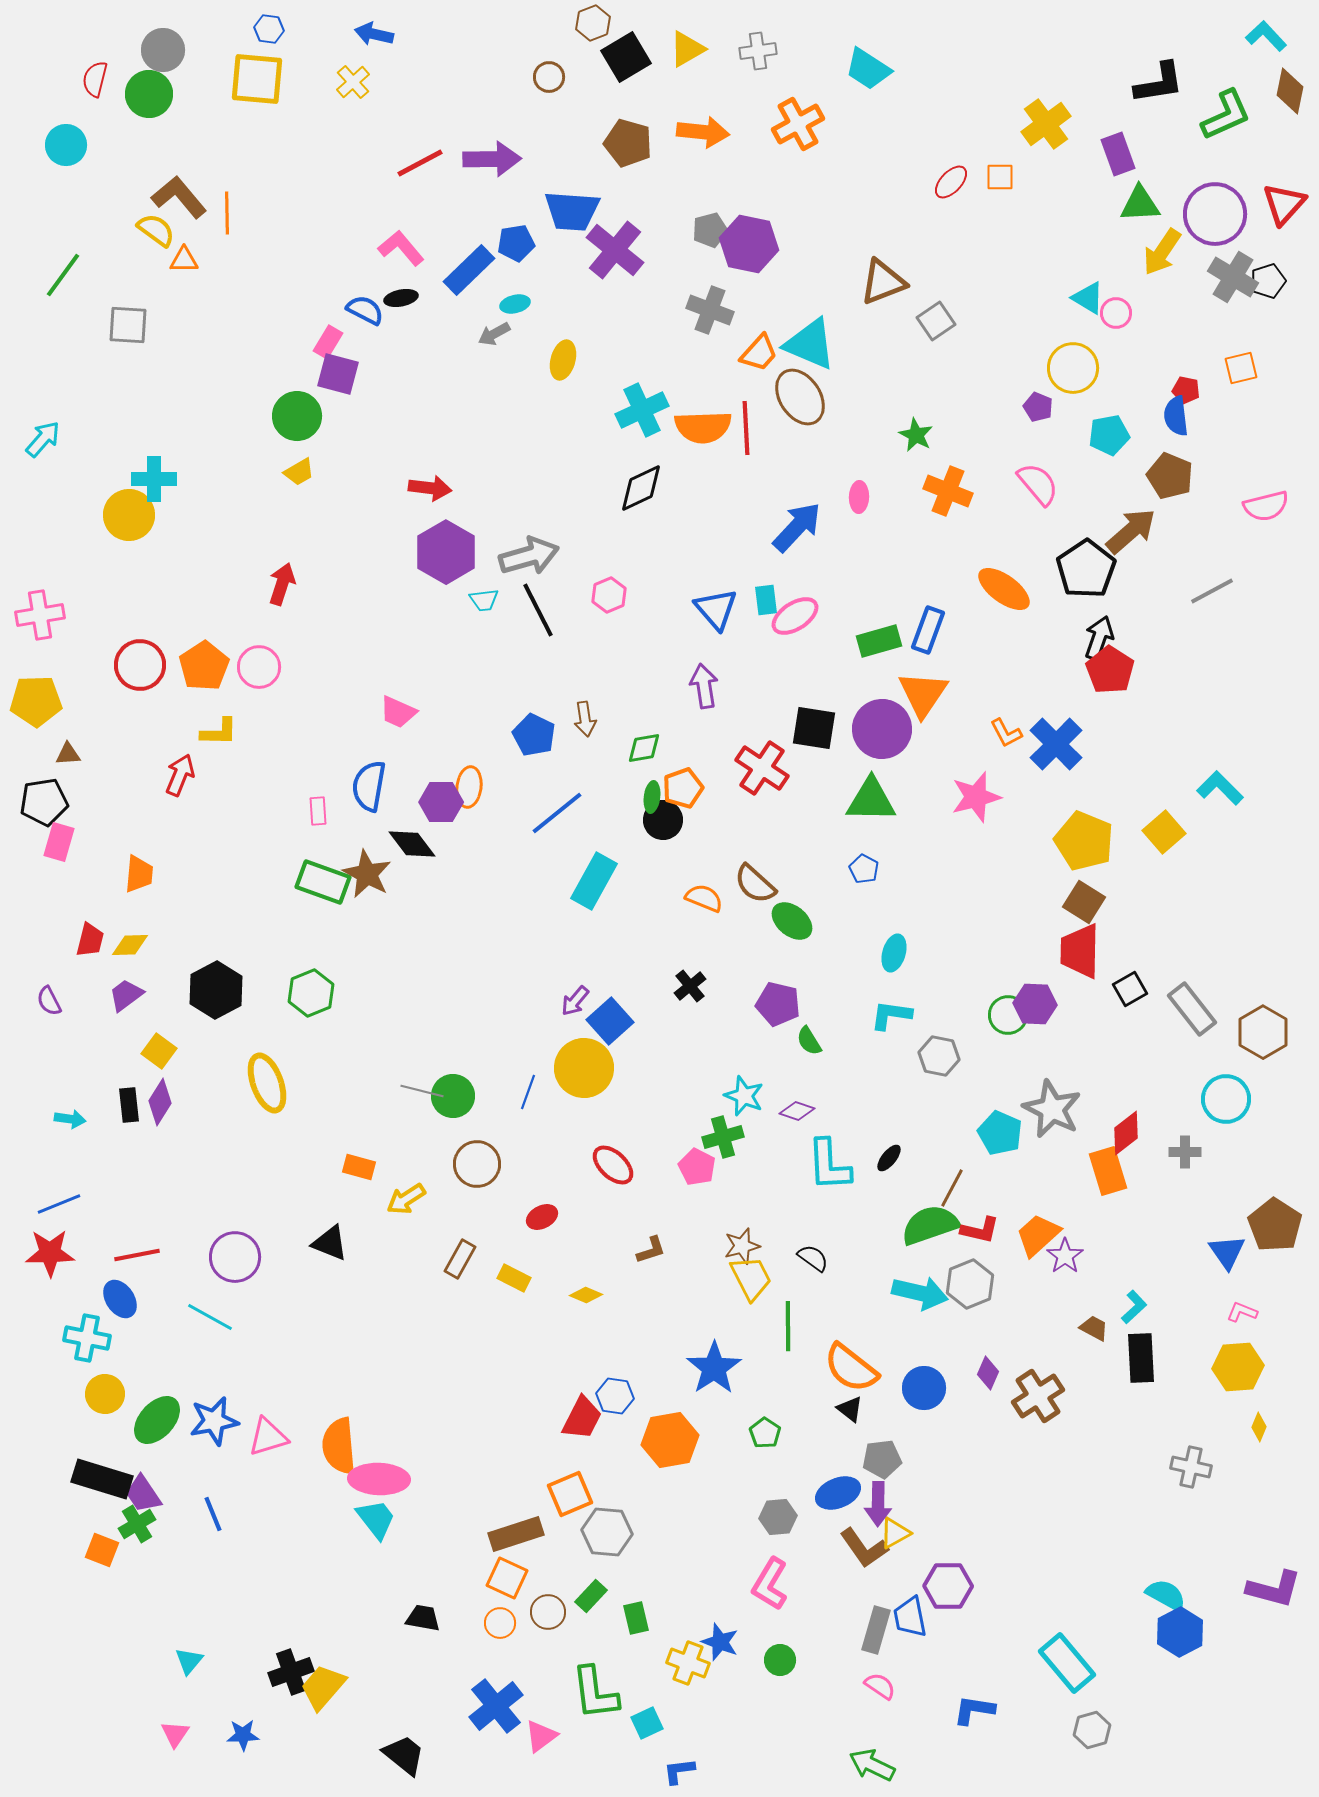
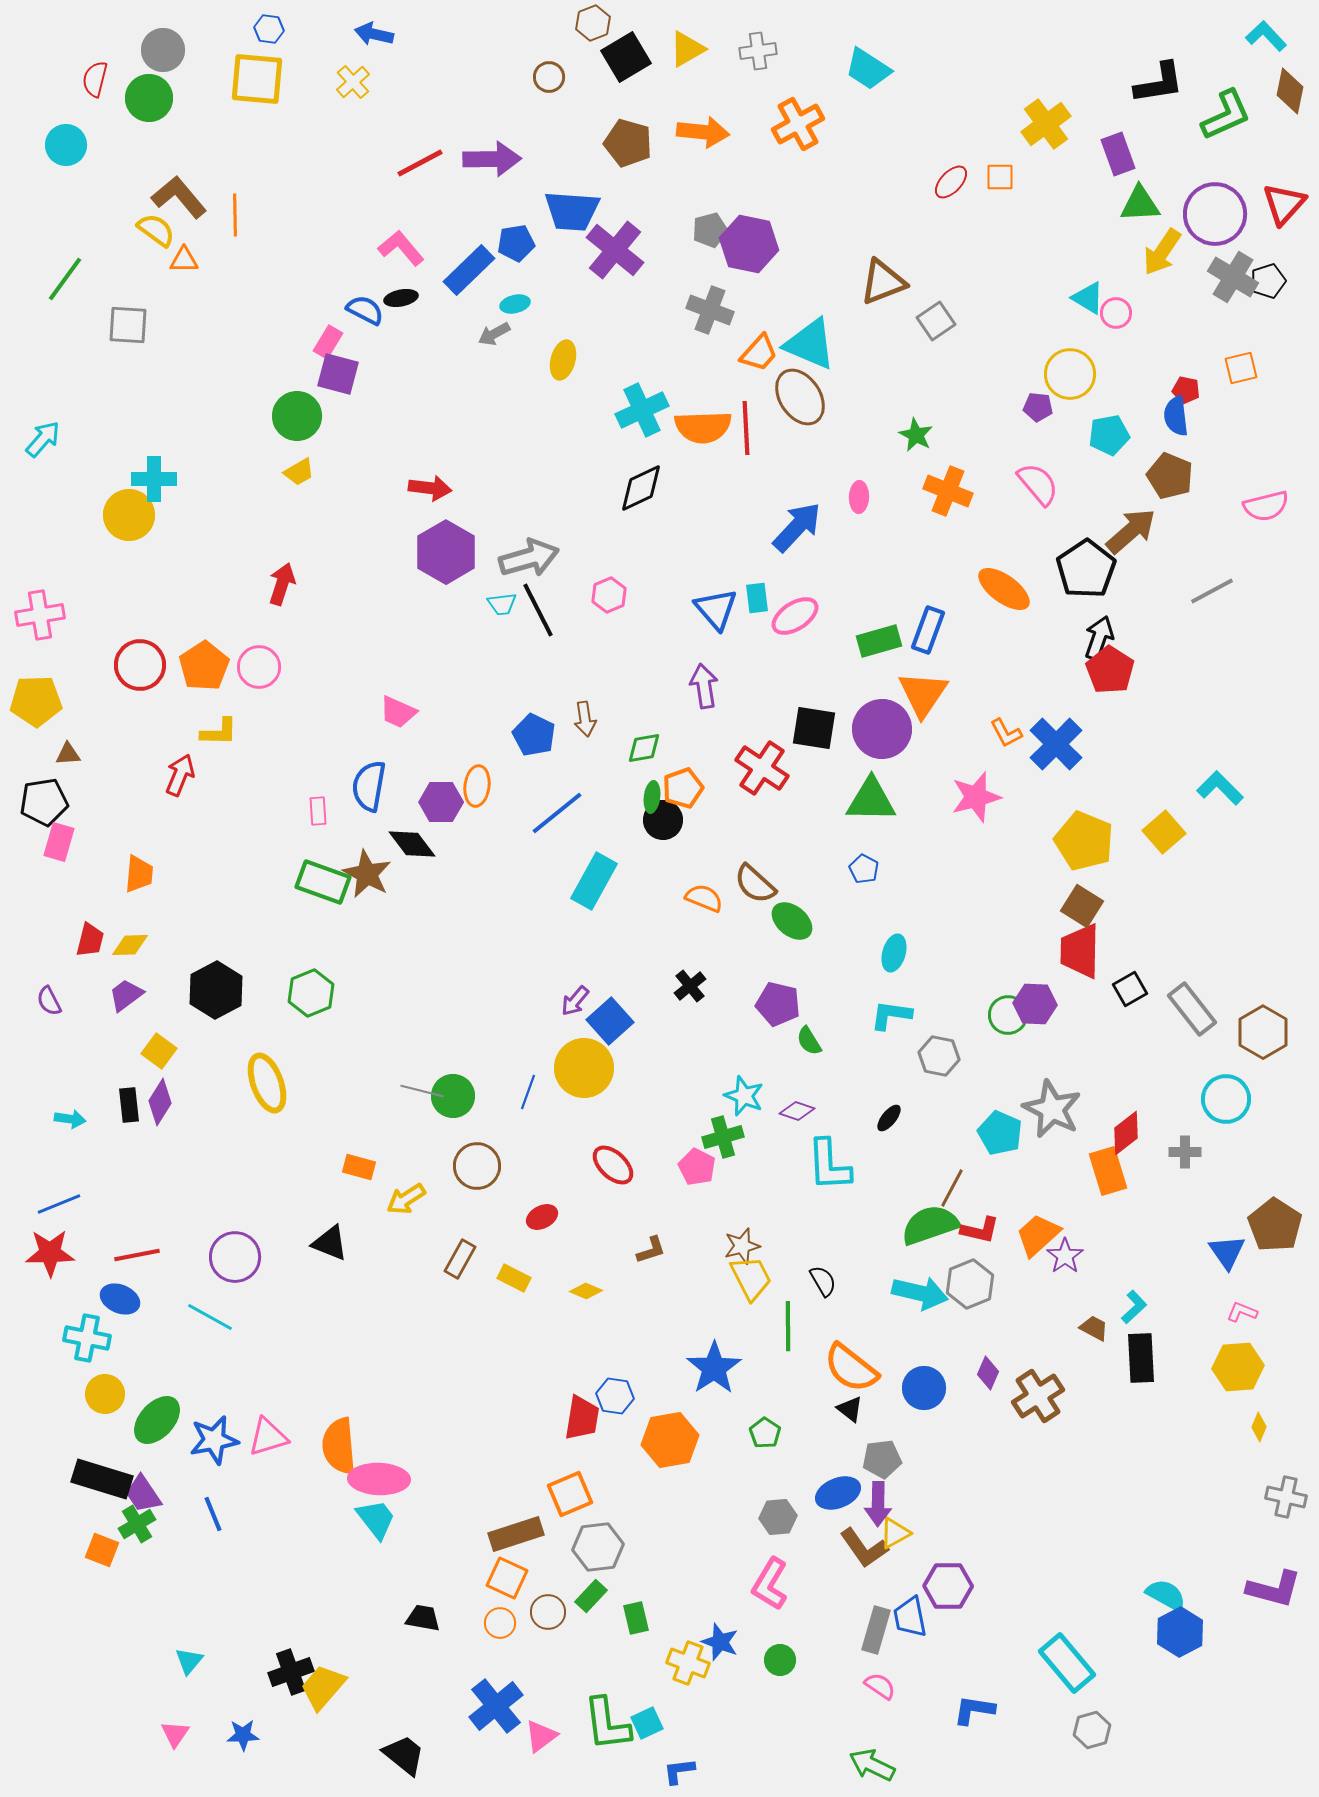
green circle at (149, 94): moved 4 px down
orange line at (227, 213): moved 8 px right, 2 px down
green line at (63, 275): moved 2 px right, 4 px down
yellow circle at (1073, 368): moved 3 px left, 6 px down
purple pentagon at (1038, 407): rotated 16 degrees counterclockwise
gray arrow at (529, 556): moved 2 px down
cyan trapezoid at (484, 600): moved 18 px right, 4 px down
cyan rectangle at (766, 600): moved 9 px left, 2 px up
orange ellipse at (469, 787): moved 8 px right, 1 px up
brown square at (1084, 902): moved 2 px left, 4 px down
black ellipse at (889, 1158): moved 40 px up
brown circle at (477, 1164): moved 2 px down
black semicircle at (813, 1258): moved 10 px right, 23 px down; rotated 24 degrees clockwise
yellow diamond at (586, 1295): moved 4 px up
blue ellipse at (120, 1299): rotated 33 degrees counterclockwise
red trapezoid at (582, 1418): rotated 18 degrees counterclockwise
blue star at (214, 1421): moved 19 px down
gray cross at (1191, 1467): moved 95 px right, 30 px down
gray hexagon at (607, 1532): moved 9 px left, 15 px down; rotated 12 degrees counterclockwise
green L-shape at (595, 1693): moved 12 px right, 31 px down
